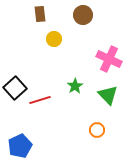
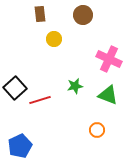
green star: rotated 21 degrees clockwise
green triangle: rotated 25 degrees counterclockwise
